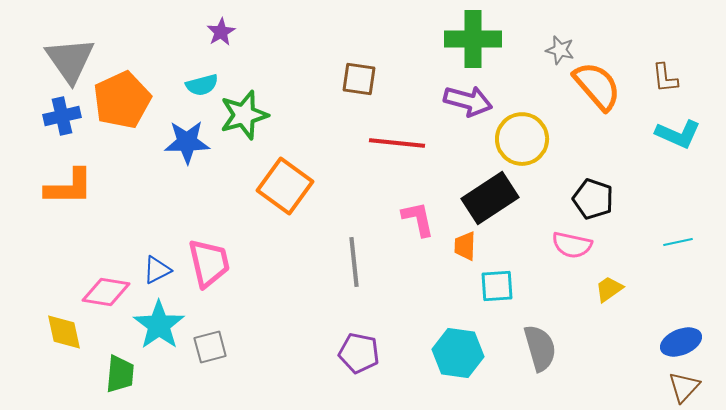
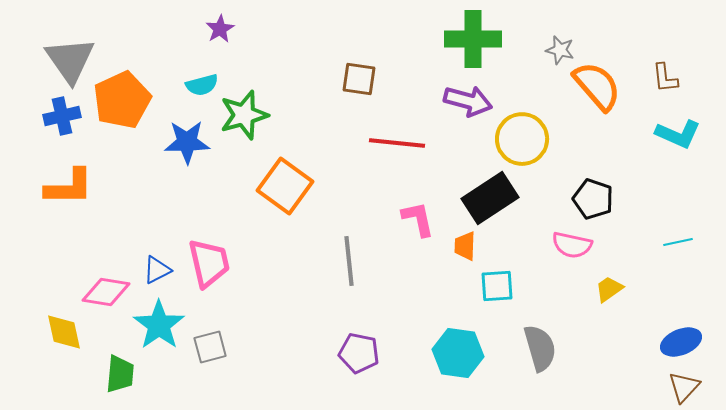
purple star: moved 1 px left, 3 px up
gray line: moved 5 px left, 1 px up
